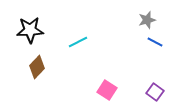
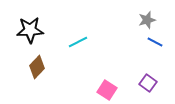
purple square: moved 7 px left, 9 px up
